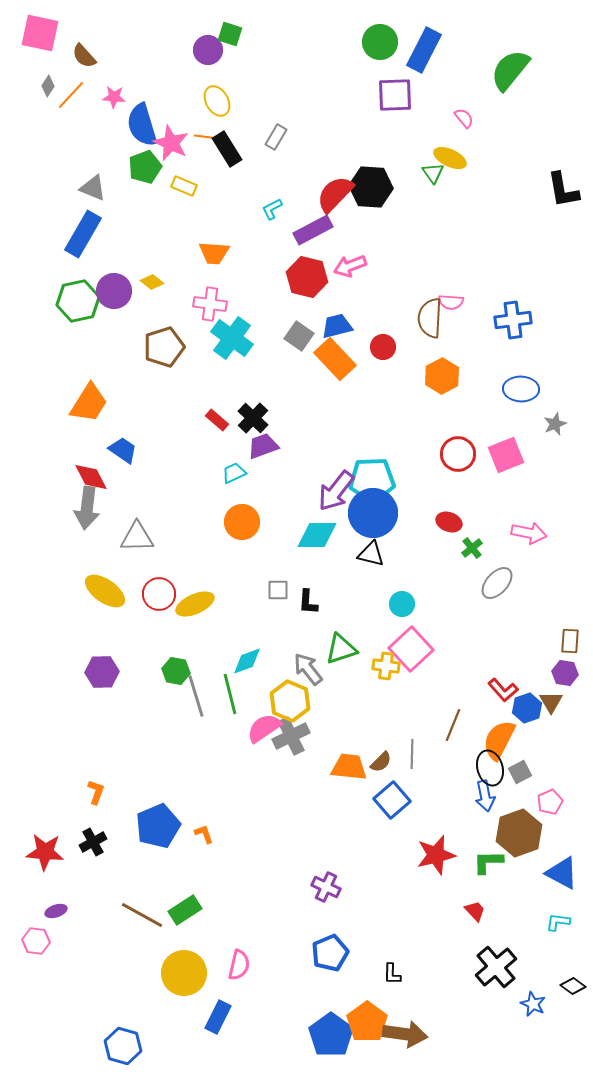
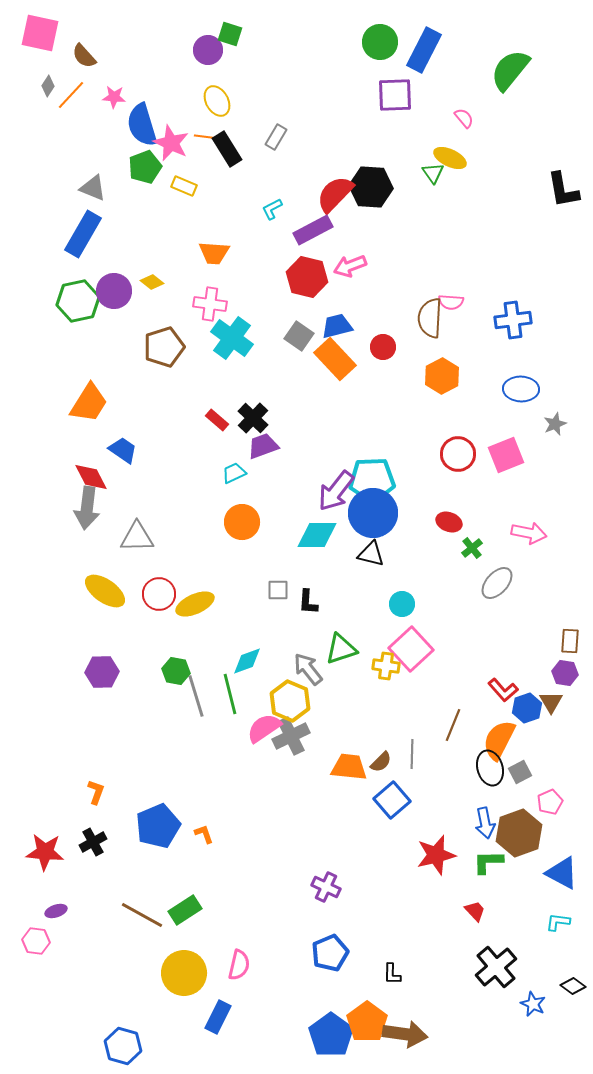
blue arrow at (485, 796): moved 27 px down
